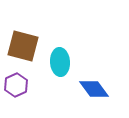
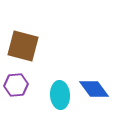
cyan ellipse: moved 33 px down
purple hexagon: rotated 20 degrees clockwise
